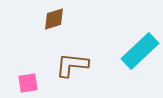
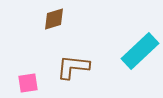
brown L-shape: moved 1 px right, 2 px down
